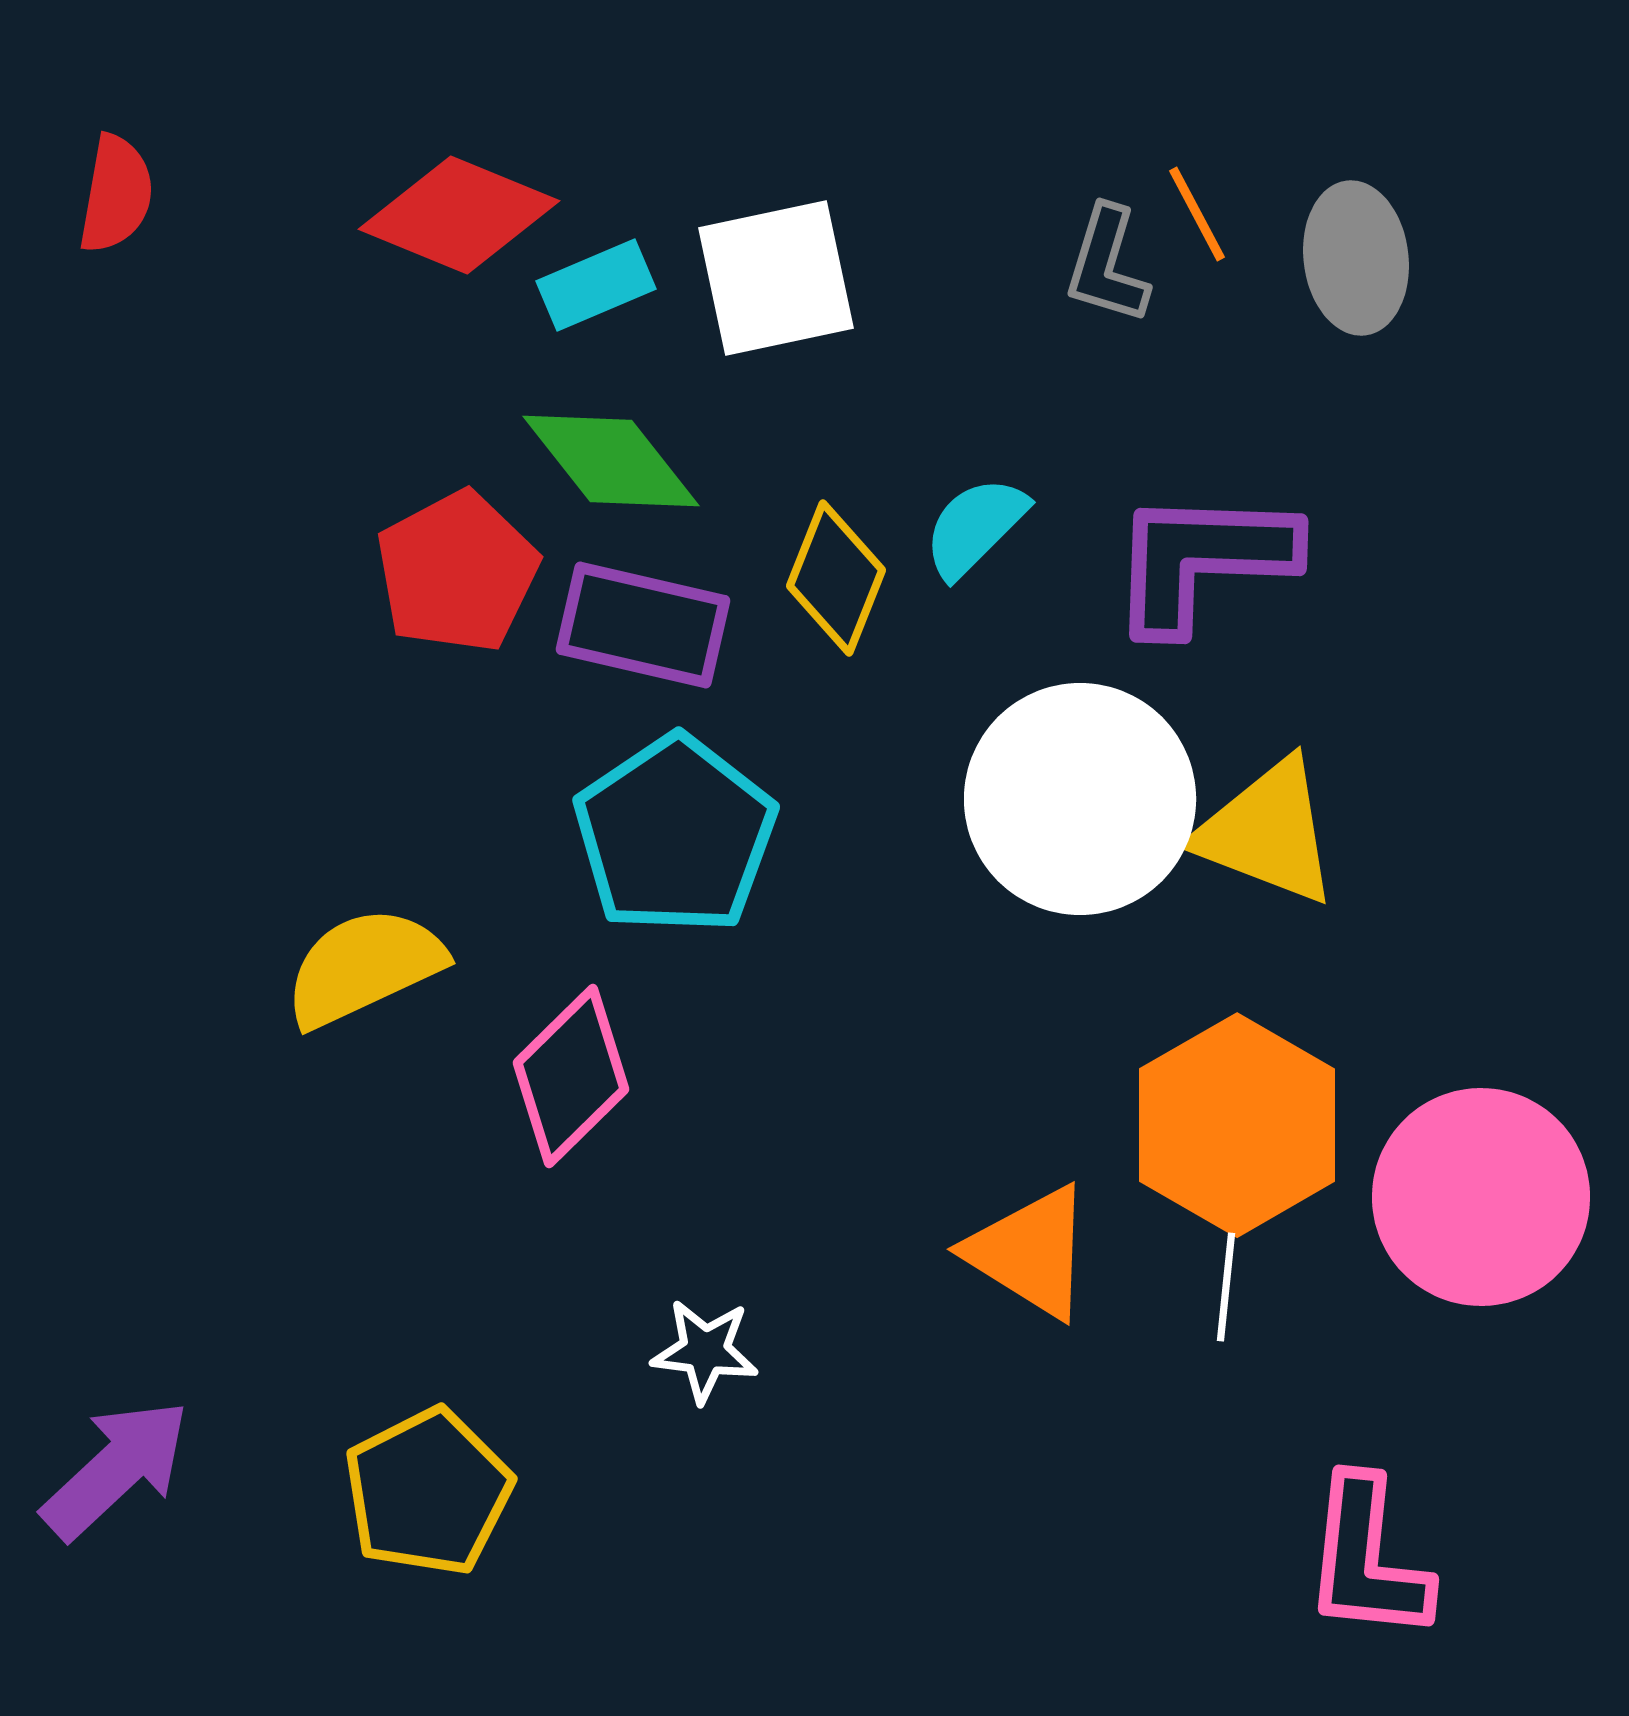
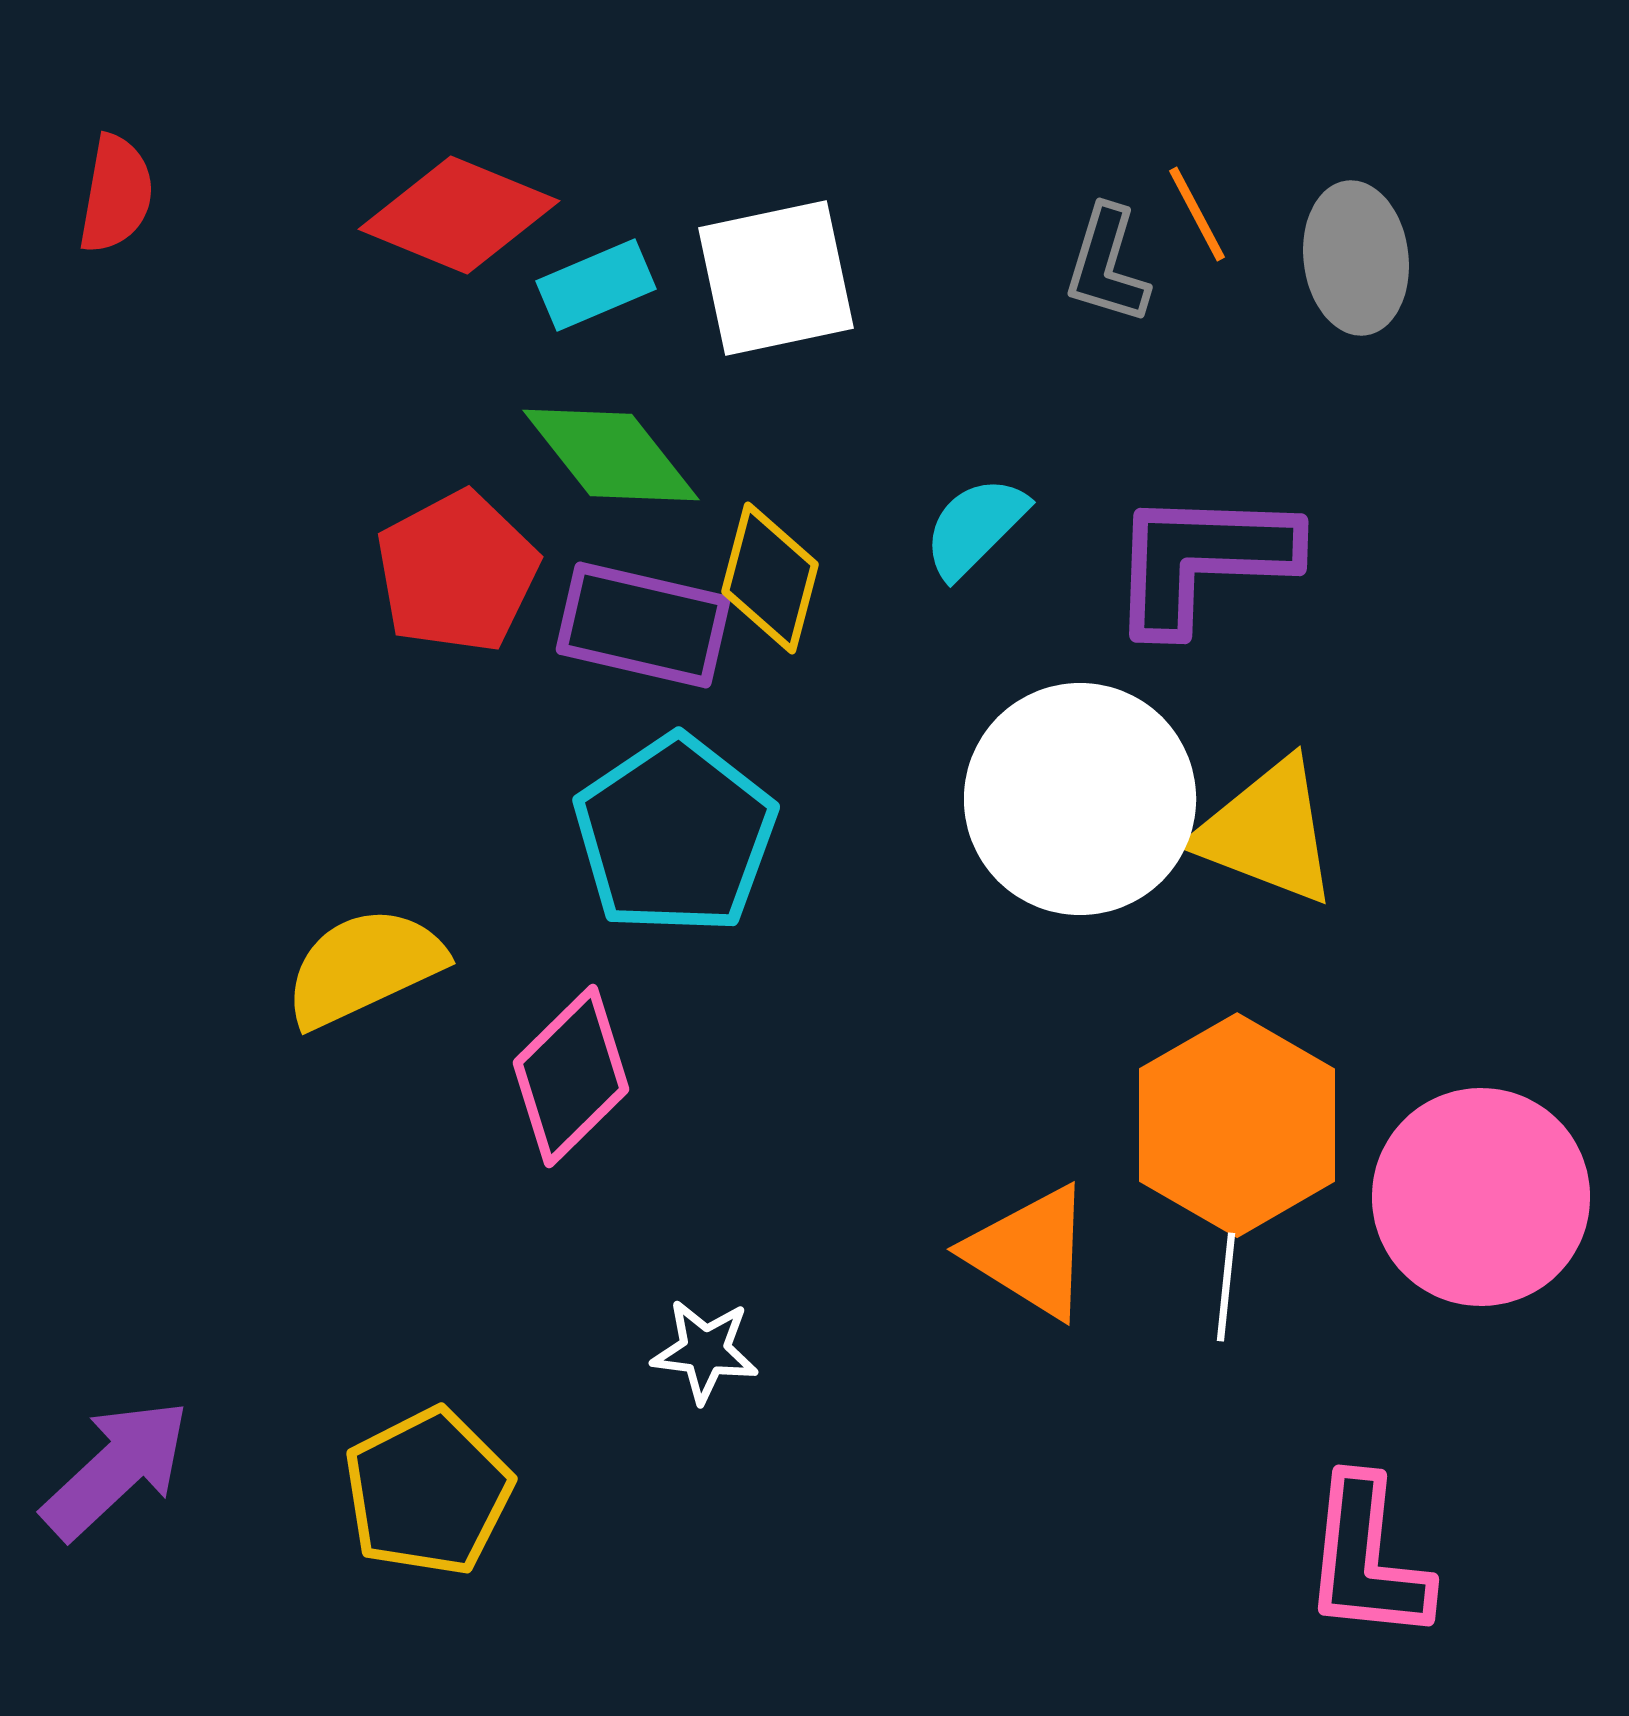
green diamond: moved 6 px up
yellow diamond: moved 66 px left; rotated 7 degrees counterclockwise
